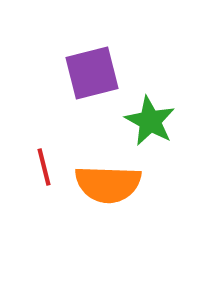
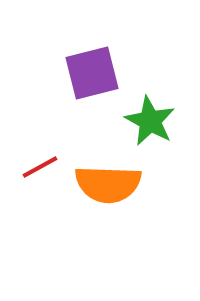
red line: moved 4 px left; rotated 75 degrees clockwise
